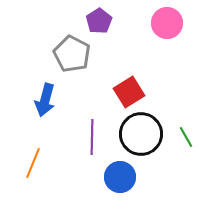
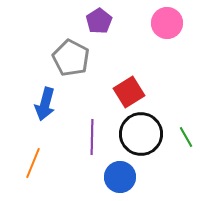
gray pentagon: moved 1 px left, 4 px down
blue arrow: moved 4 px down
